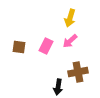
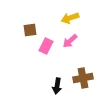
yellow arrow: rotated 54 degrees clockwise
brown square: moved 11 px right, 17 px up; rotated 16 degrees counterclockwise
brown cross: moved 5 px right, 6 px down
black arrow: moved 1 px left, 1 px up
